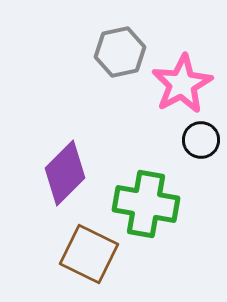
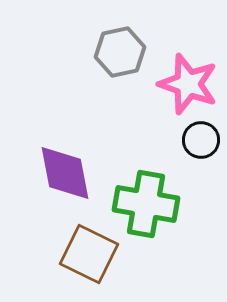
pink star: moved 6 px right; rotated 24 degrees counterclockwise
purple diamond: rotated 56 degrees counterclockwise
